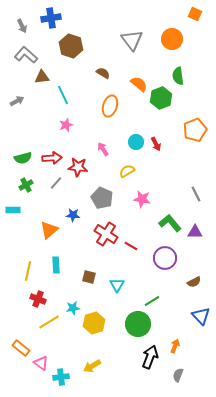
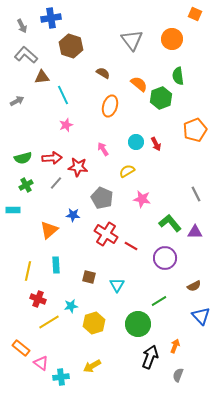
brown semicircle at (194, 282): moved 4 px down
green line at (152, 301): moved 7 px right
cyan star at (73, 308): moved 2 px left, 2 px up
